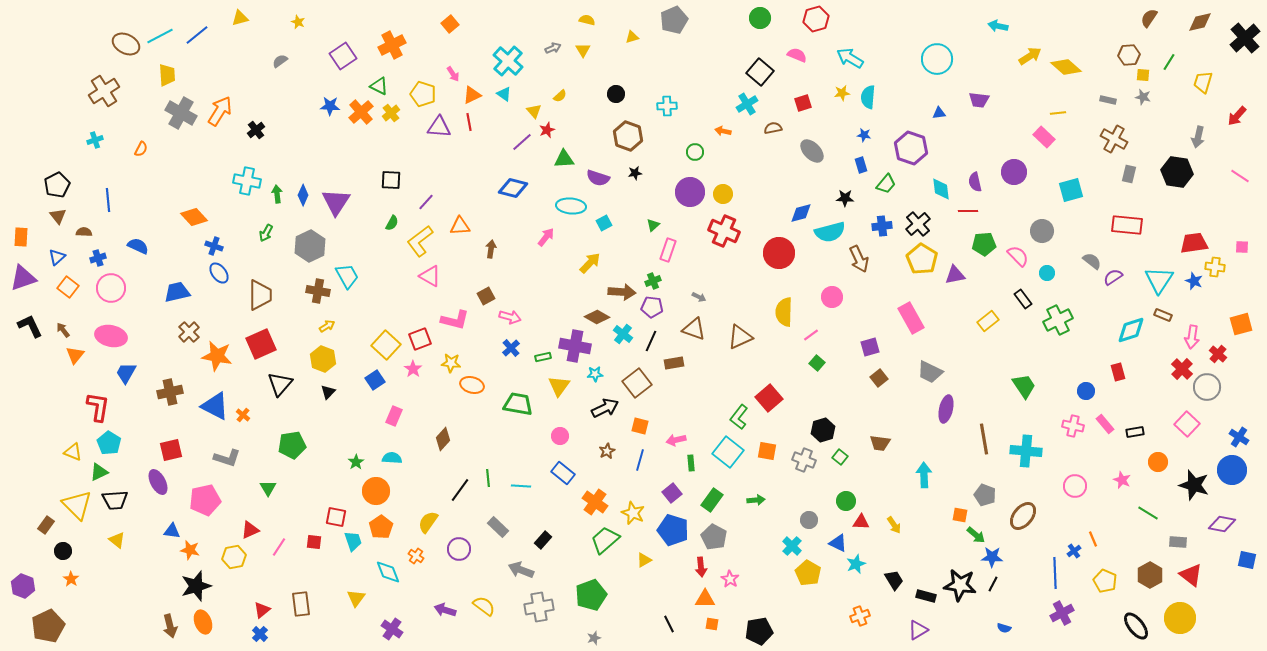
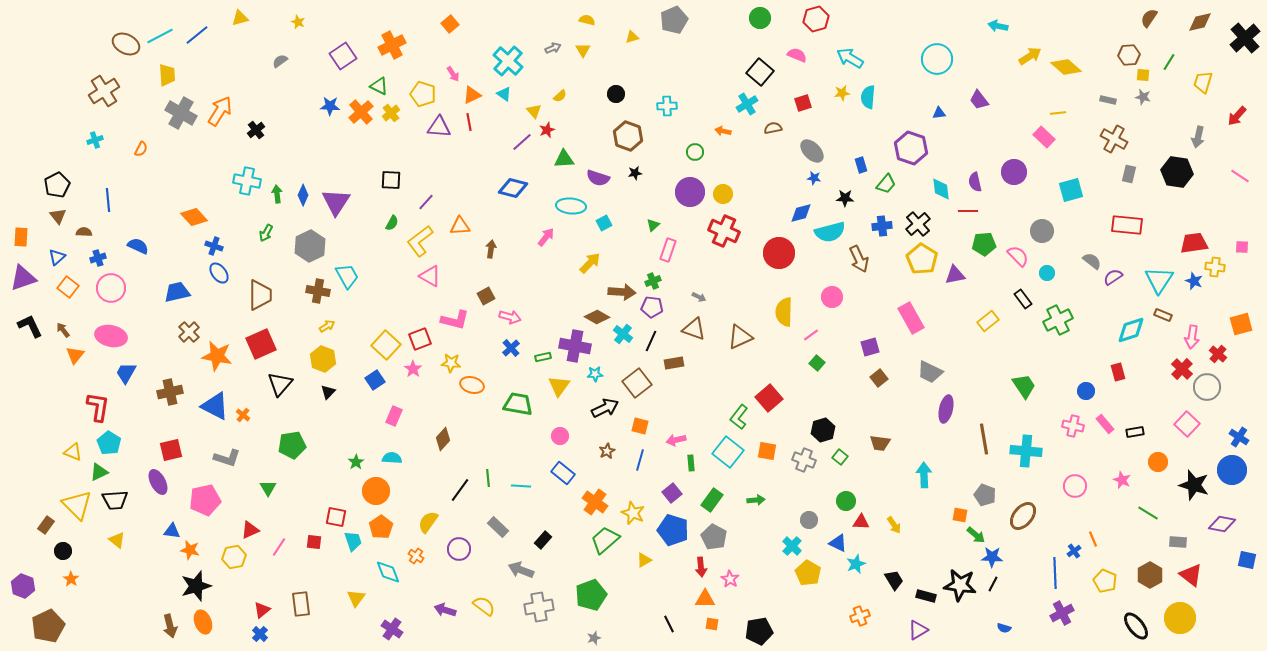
purple trapezoid at (979, 100): rotated 45 degrees clockwise
blue star at (864, 135): moved 50 px left, 43 px down
